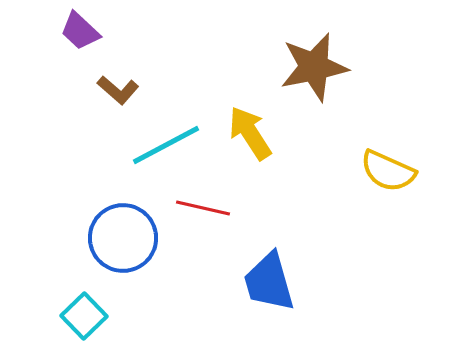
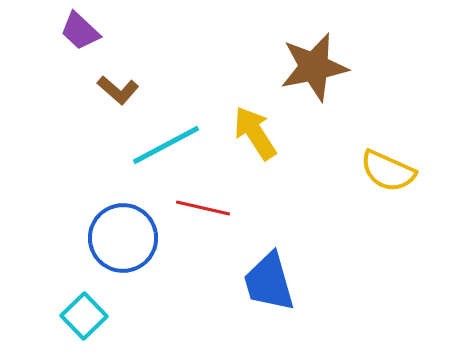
yellow arrow: moved 5 px right
